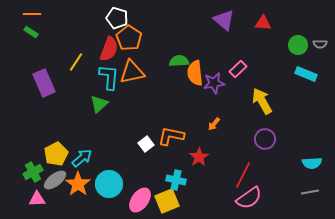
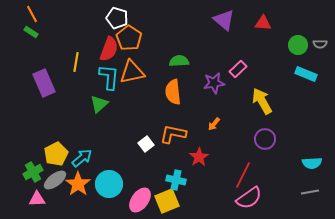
orange line: rotated 60 degrees clockwise
yellow line: rotated 24 degrees counterclockwise
orange semicircle: moved 22 px left, 19 px down
orange L-shape: moved 2 px right, 2 px up
